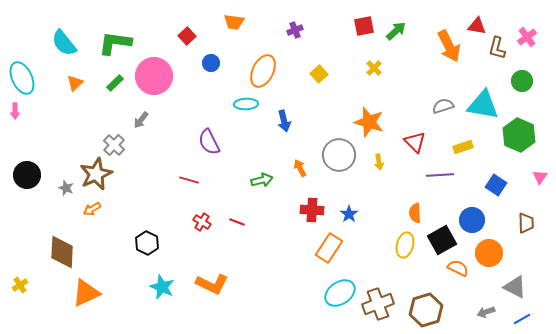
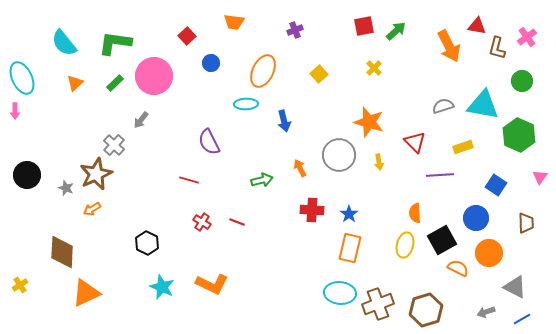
blue circle at (472, 220): moved 4 px right, 2 px up
orange rectangle at (329, 248): moved 21 px right; rotated 20 degrees counterclockwise
cyan ellipse at (340, 293): rotated 40 degrees clockwise
